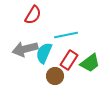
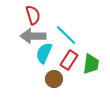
red semicircle: rotated 48 degrees counterclockwise
cyan line: rotated 55 degrees clockwise
gray arrow: moved 8 px right, 13 px up; rotated 15 degrees clockwise
green trapezoid: moved 1 px right, 1 px down; rotated 45 degrees counterclockwise
brown circle: moved 1 px left, 3 px down
